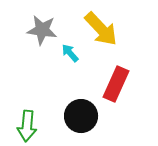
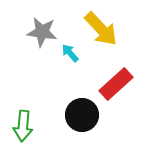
gray star: moved 2 px down
red rectangle: rotated 24 degrees clockwise
black circle: moved 1 px right, 1 px up
green arrow: moved 4 px left
